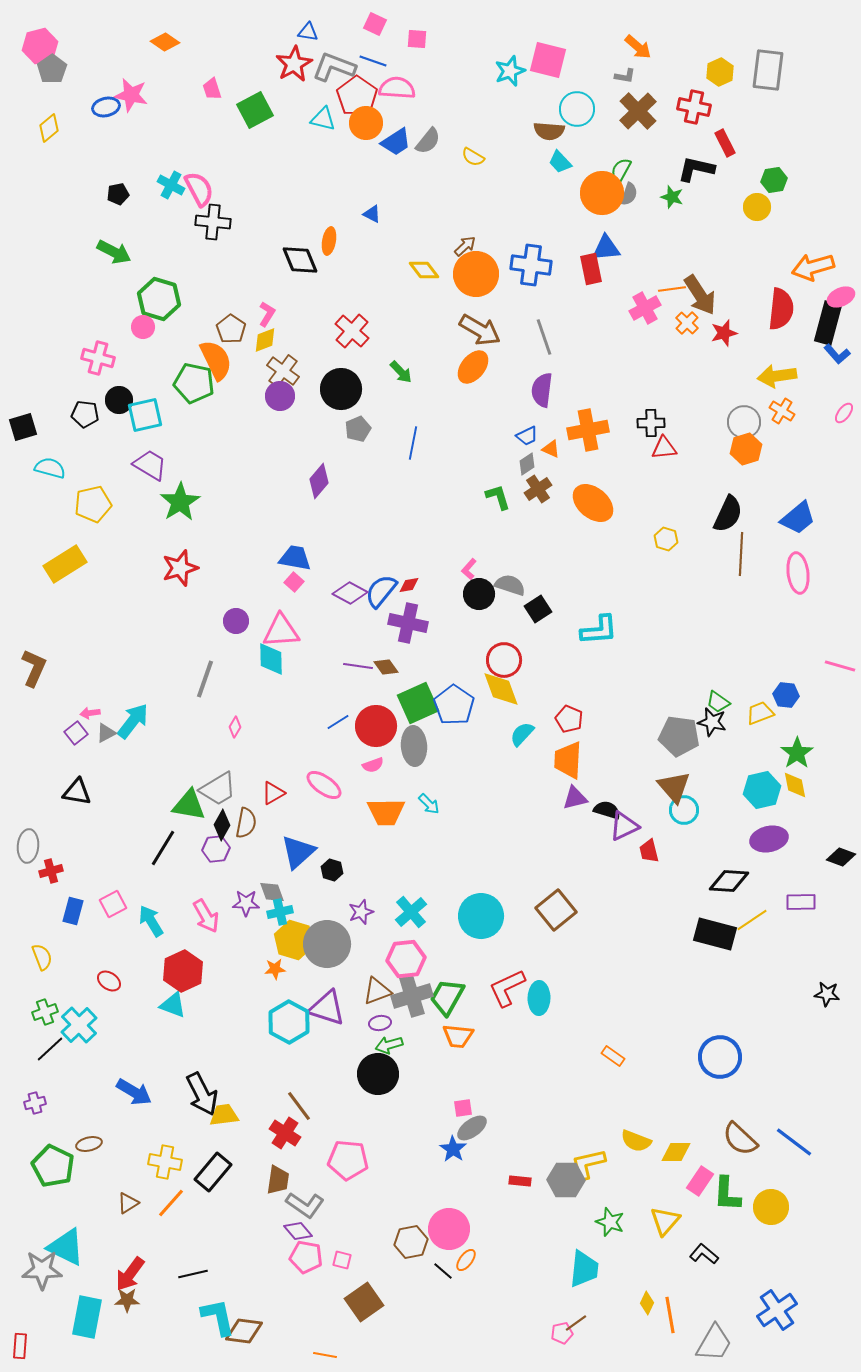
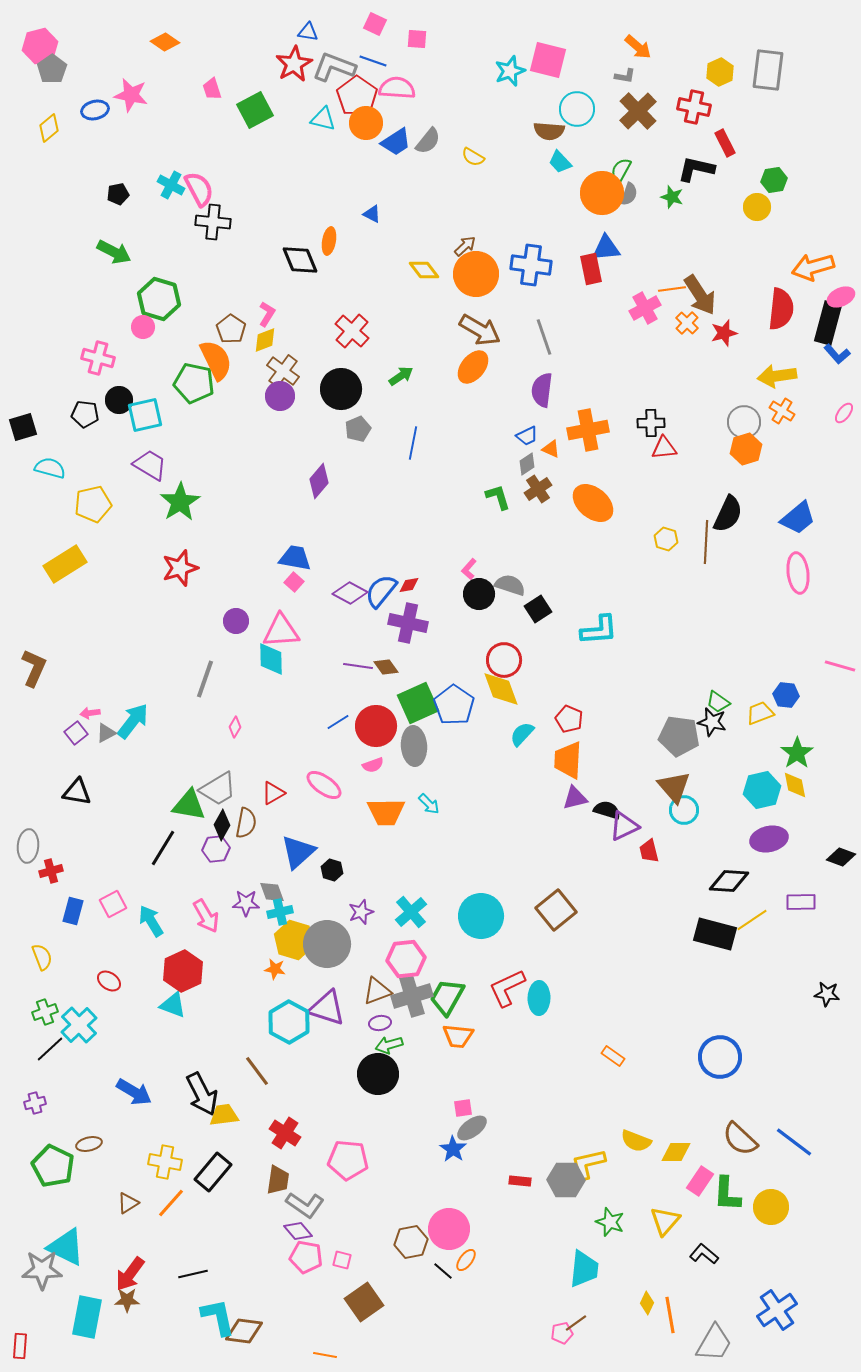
blue ellipse at (106, 107): moved 11 px left, 3 px down
green arrow at (401, 372): moved 4 px down; rotated 80 degrees counterclockwise
brown line at (741, 554): moved 35 px left, 12 px up
orange star at (275, 969): rotated 15 degrees clockwise
brown line at (299, 1106): moved 42 px left, 35 px up
